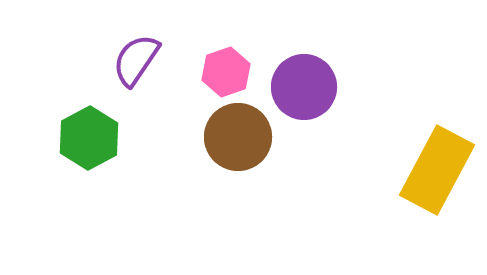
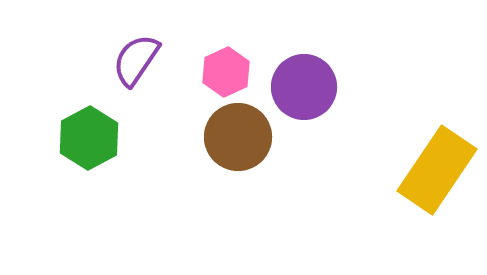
pink hexagon: rotated 6 degrees counterclockwise
yellow rectangle: rotated 6 degrees clockwise
